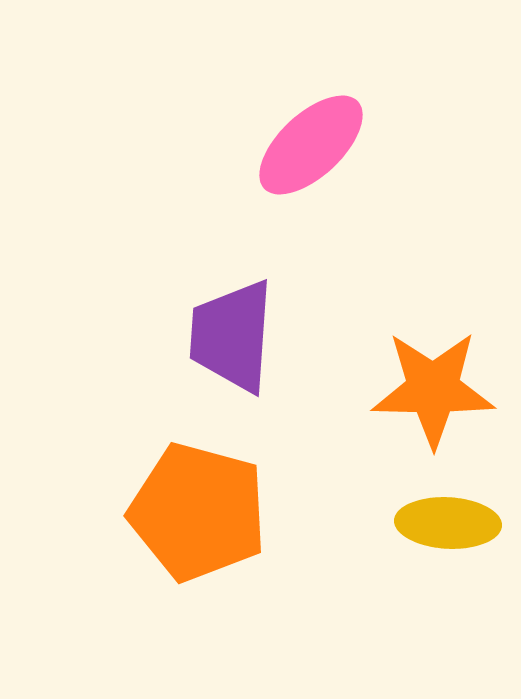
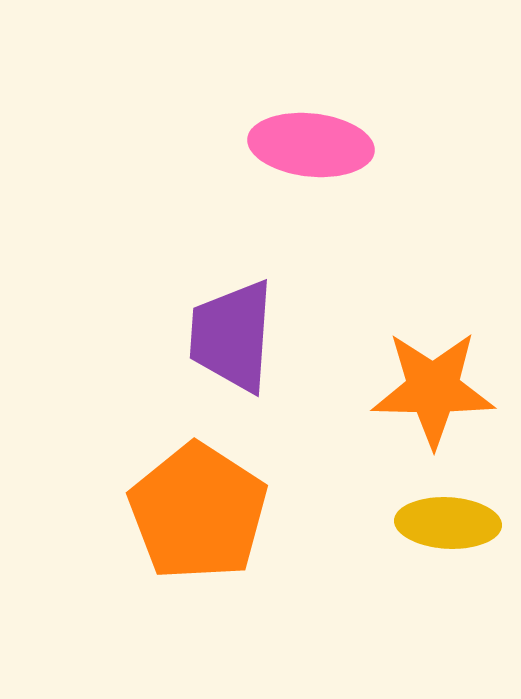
pink ellipse: rotated 49 degrees clockwise
orange pentagon: rotated 18 degrees clockwise
